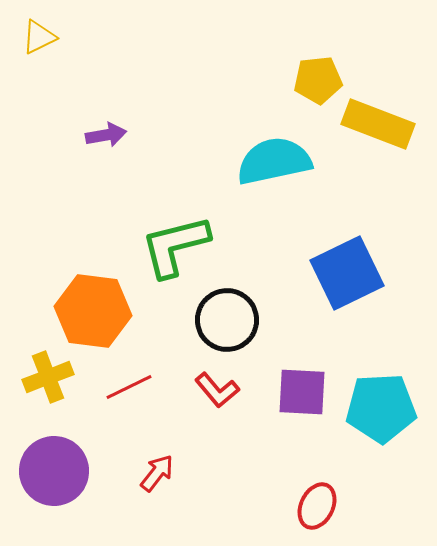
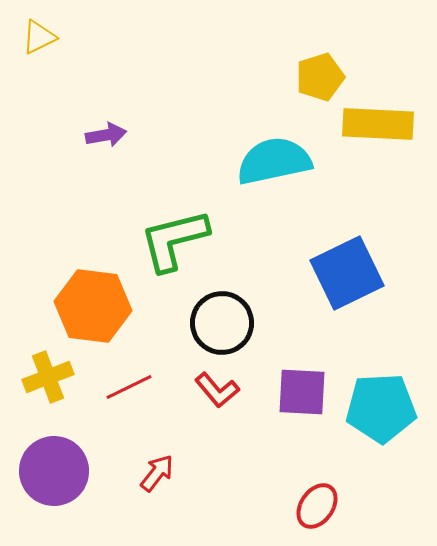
yellow pentagon: moved 2 px right, 3 px up; rotated 12 degrees counterclockwise
yellow rectangle: rotated 18 degrees counterclockwise
green L-shape: moved 1 px left, 6 px up
orange hexagon: moved 5 px up
black circle: moved 5 px left, 3 px down
red ellipse: rotated 9 degrees clockwise
